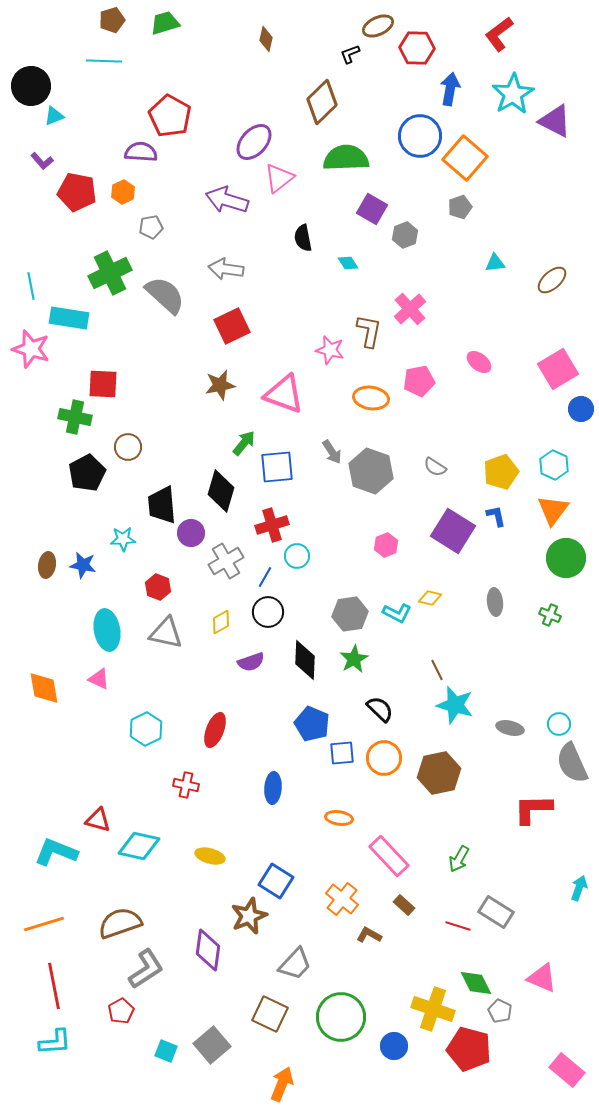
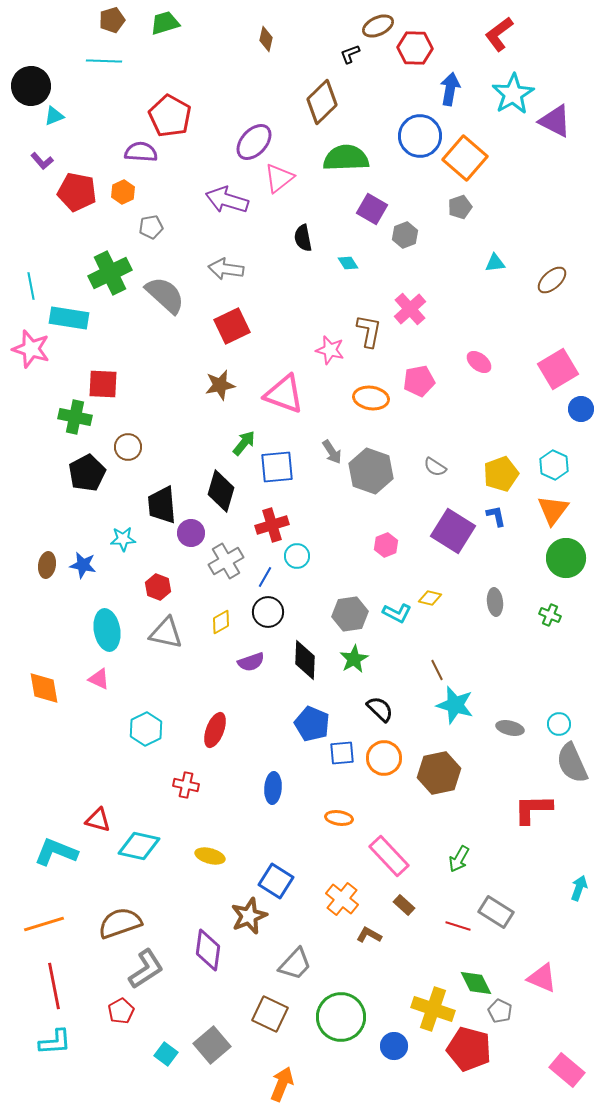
red hexagon at (417, 48): moved 2 px left
yellow pentagon at (501, 472): moved 2 px down
cyan square at (166, 1051): moved 3 px down; rotated 15 degrees clockwise
